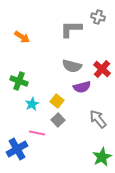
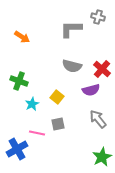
purple semicircle: moved 9 px right, 3 px down
yellow square: moved 4 px up
gray square: moved 4 px down; rotated 32 degrees clockwise
